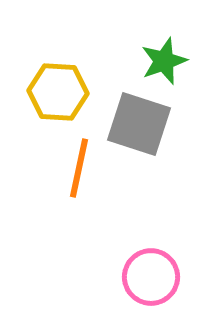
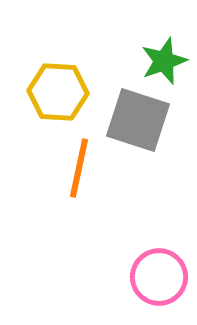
gray square: moved 1 px left, 4 px up
pink circle: moved 8 px right
